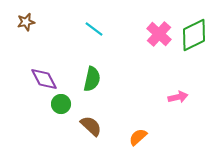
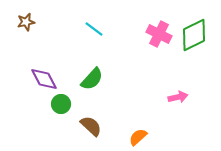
pink cross: rotated 15 degrees counterclockwise
green semicircle: rotated 30 degrees clockwise
